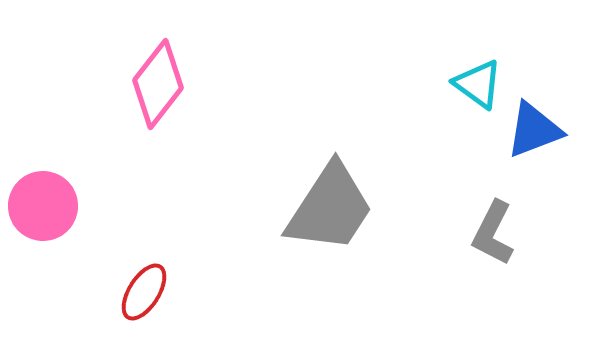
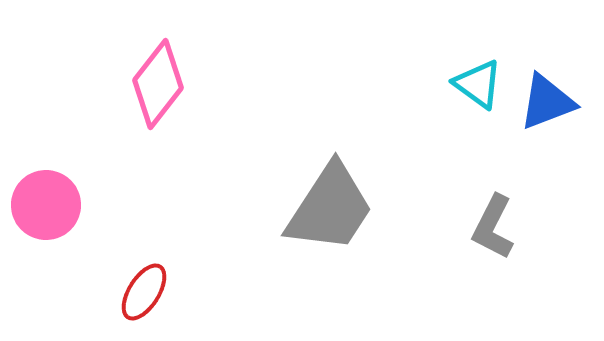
blue triangle: moved 13 px right, 28 px up
pink circle: moved 3 px right, 1 px up
gray L-shape: moved 6 px up
